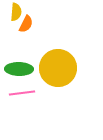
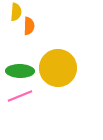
orange semicircle: moved 3 px right, 2 px down; rotated 24 degrees counterclockwise
green ellipse: moved 1 px right, 2 px down
pink line: moved 2 px left, 3 px down; rotated 15 degrees counterclockwise
